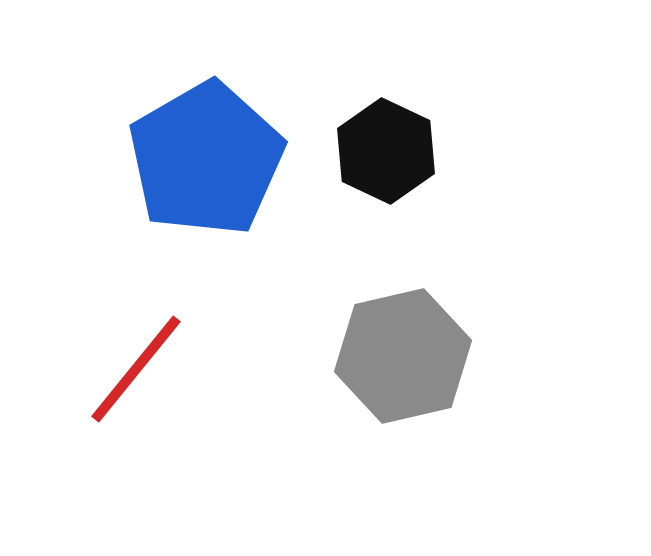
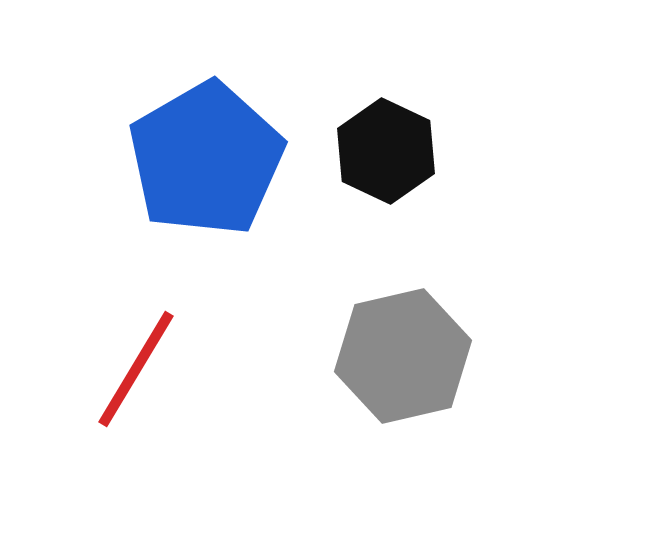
red line: rotated 8 degrees counterclockwise
